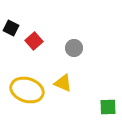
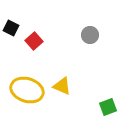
gray circle: moved 16 px right, 13 px up
yellow triangle: moved 1 px left, 3 px down
green square: rotated 18 degrees counterclockwise
